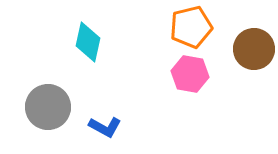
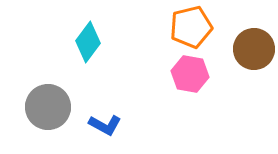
cyan diamond: rotated 24 degrees clockwise
blue L-shape: moved 2 px up
